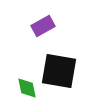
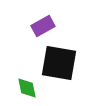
black square: moved 8 px up
